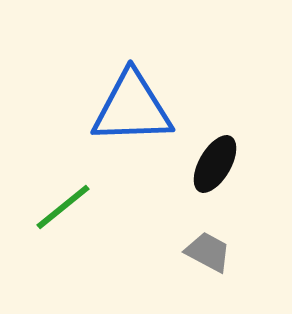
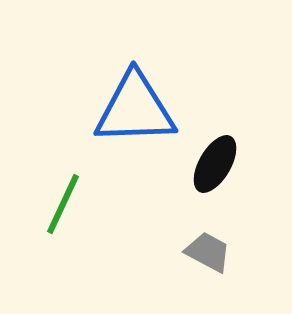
blue triangle: moved 3 px right, 1 px down
green line: moved 3 px up; rotated 26 degrees counterclockwise
